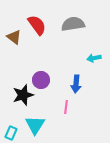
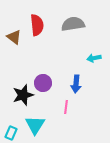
red semicircle: rotated 30 degrees clockwise
purple circle: moved 2 px right, 3 px down
